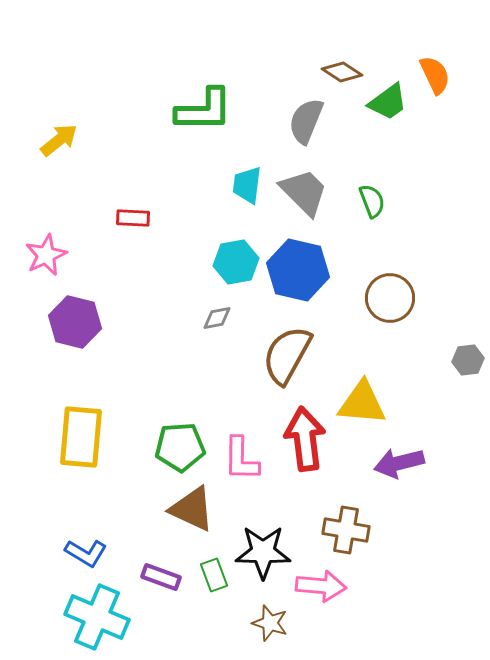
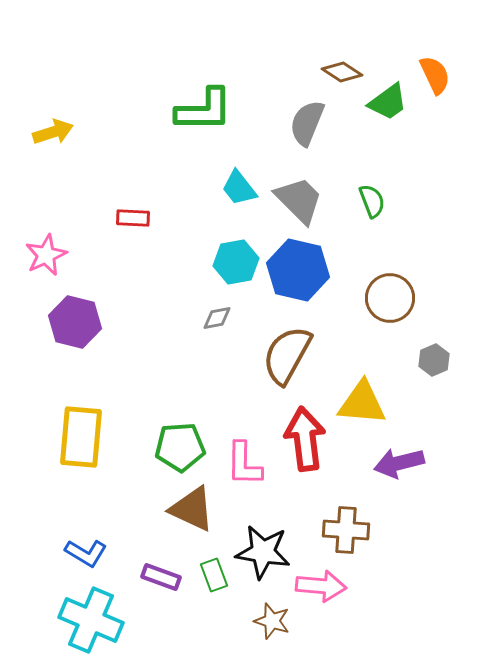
gray semicircle: moved 1 px right, 2 px down
yellow arrow: moved 6 px left, 8 px up; rotated 21 degrees clockwise
cyan trapezoid: moved 8 px left, 3 px down; rotated 45 degrees counterclockwise
gray trapezoid: moved 5 px left, 8 px down
gray hexagon: moved 34 px left; rotated 16 degrees counterclockwise
pink L-shape: moved 3 px right, 5 px down
brown cross: rotated 6 degrees counterclockwise
black star: rotated 8 degrees clockwise
cyan cross: moved 6 px left, 3 px down
brown star: moved 2 px right, 2 px up
